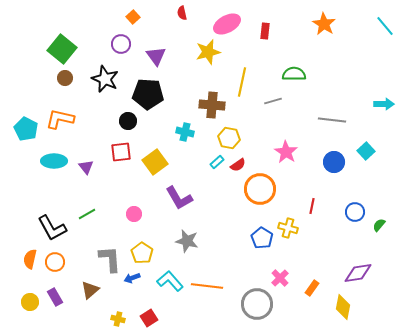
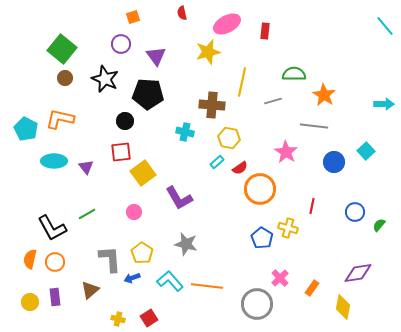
orange square at (133, 17): rotated 24 degrees clockwise
orange star at (324, 24): moved 71 px down
gray line at (332, 120): moved 18 px left, 6 px down
black circle at (128, 121): moved 3 px left
yellow square at (155, 162): moved 12 px left, 11 px down
red semicircle at (238, 165): moved 2 px right, 3 px down
pink circle at (134, 214): moved 2 px up
gray star at (187, 241): moved 1 px left, 3 px down
purple rectangle at (55, 297): rotated 24 degrees clockwise
